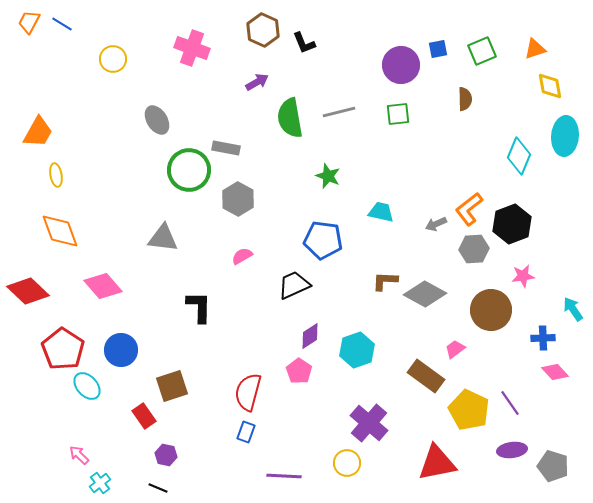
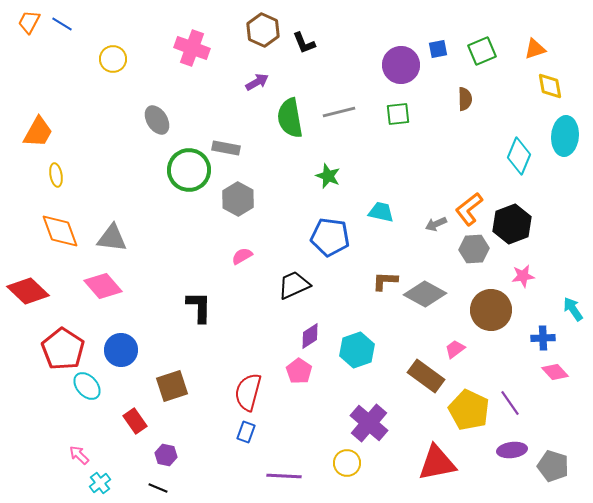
gray triangle at (163, 238): moved 51 px left
blue pentagon at (323, 240): moved 7 px right, 3 px up
red rectangle at (144, 416): moved 9 px left, 5 px down
